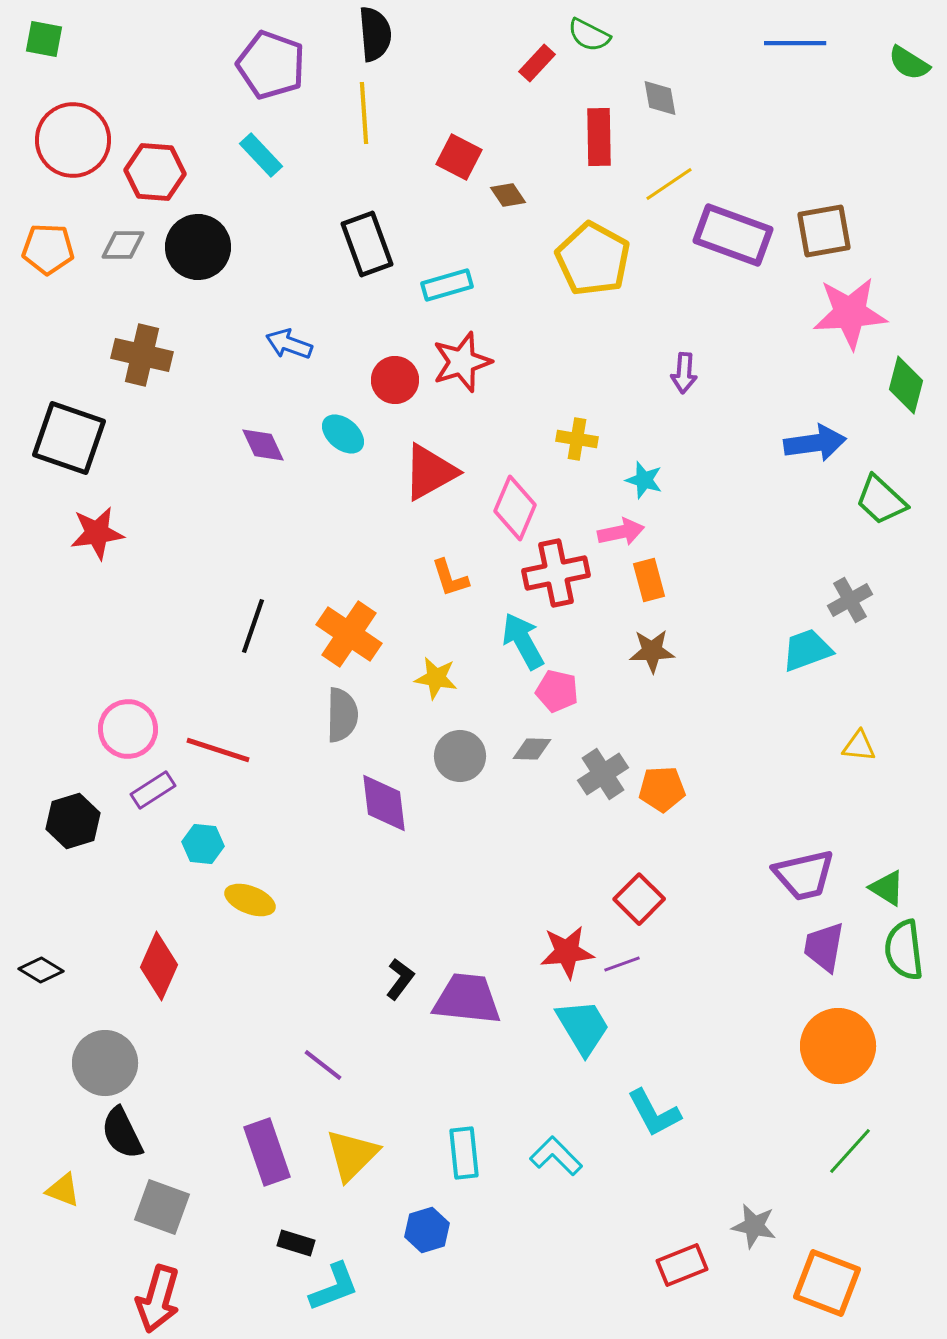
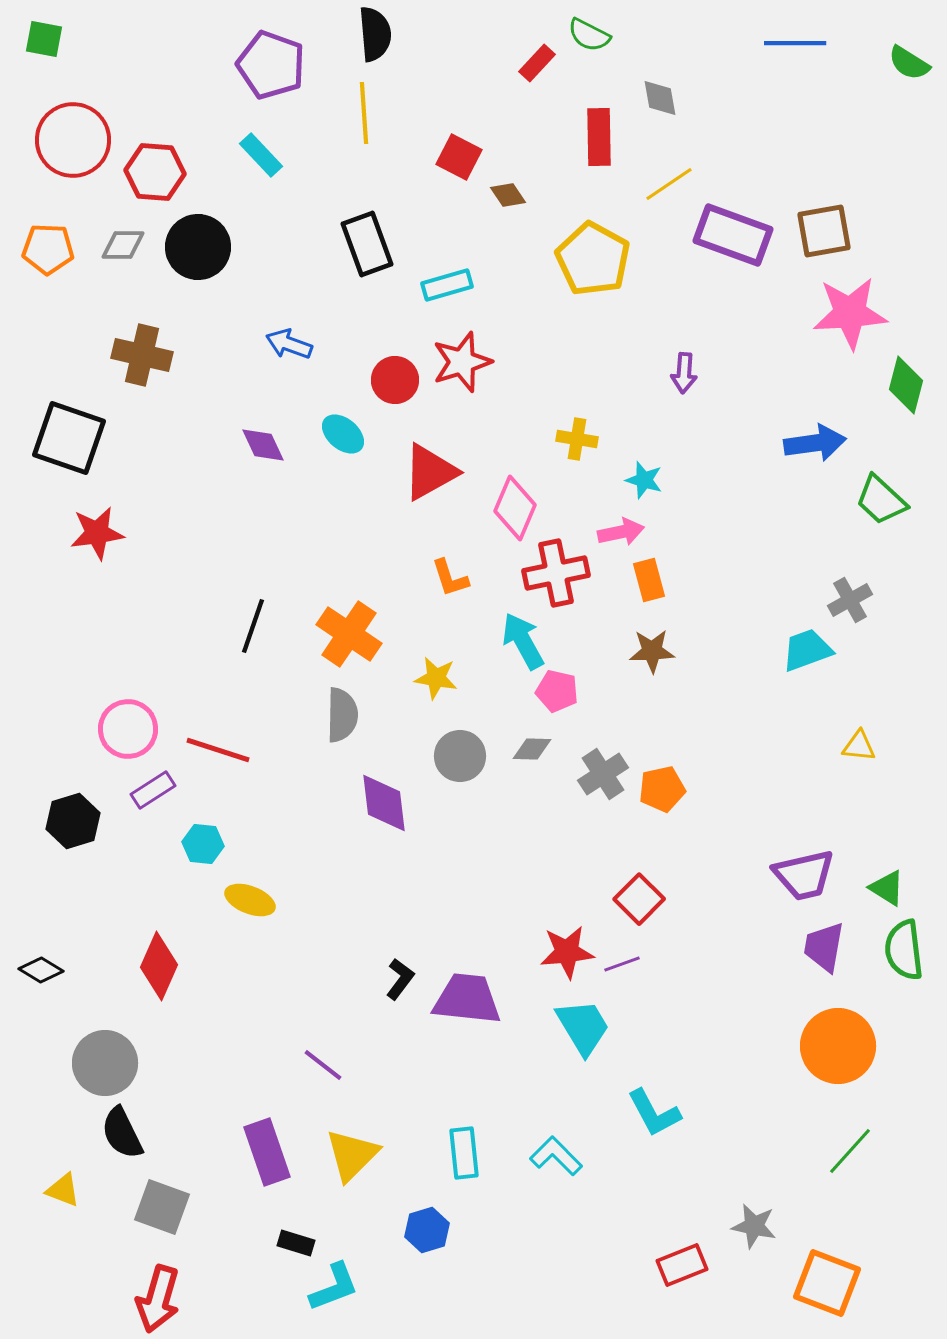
orange pentagon at (662, 789): rotated 9 degrees counterclockwise
